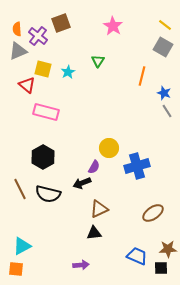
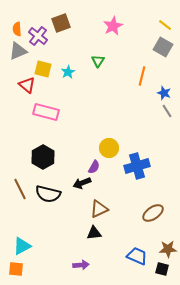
pink star: rotated 12 degrees clockwise
black square: moved 1 px right, 1 px down; rotated 16 degrees clockwise
